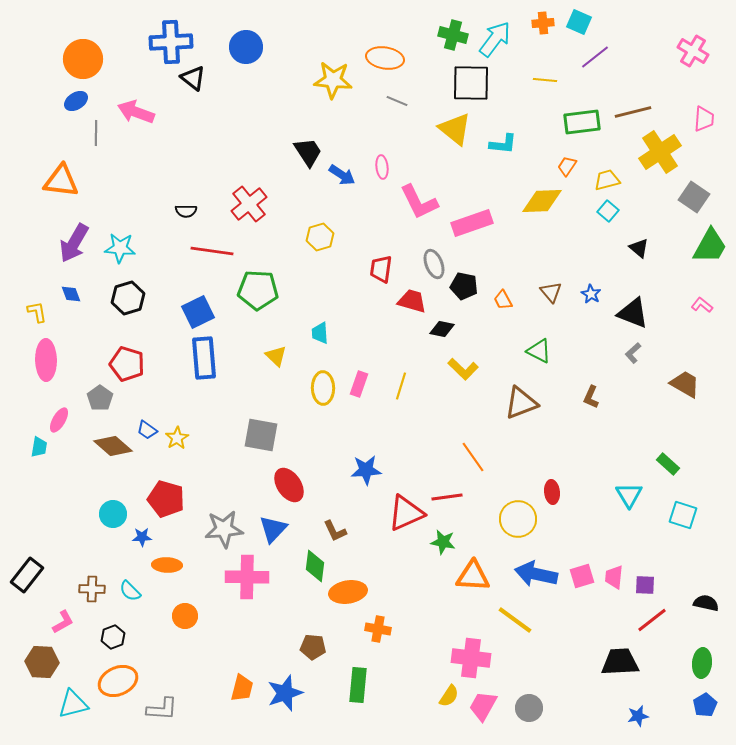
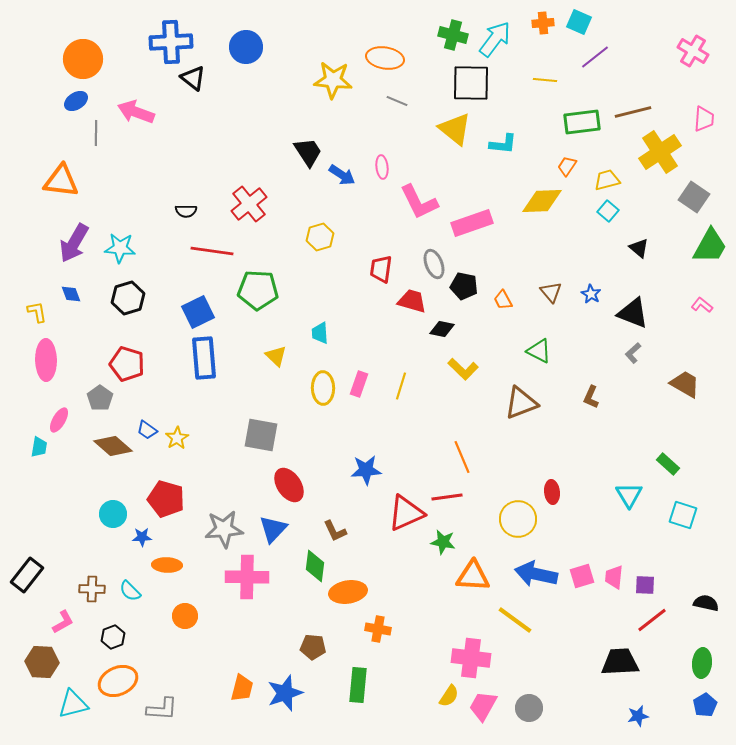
orange line at (473, 457): moved 11 px left; rotated 12 degrees clockwise
